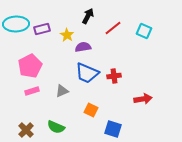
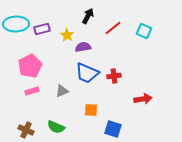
orange square: rotated 24 degrees counterclockwise
brown cross: rotated 21 degrees counterclockwise
